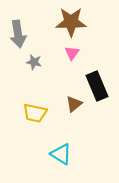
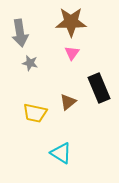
gray arrow: moved 2 px right, 1 px up
gray star: moved 4 px left, 1 px down
black rectangle: moved 2 px right, 2 px down
brown triangle: moved 6 px left, 2 px up
cyan triangle: moved 1 px up
